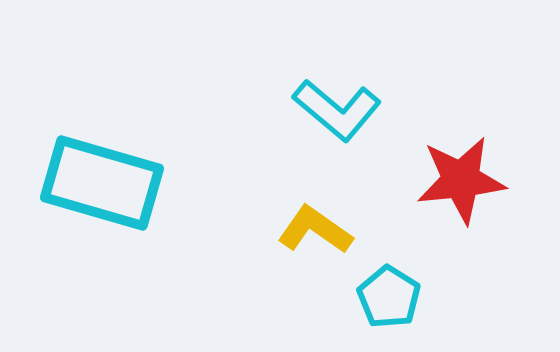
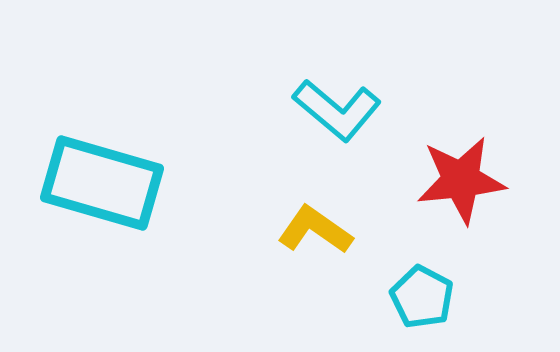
cyan pentagon: moved 33 px right; rotated 4 degrees counterclockwise
